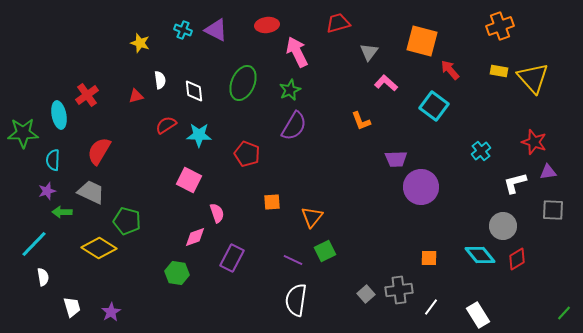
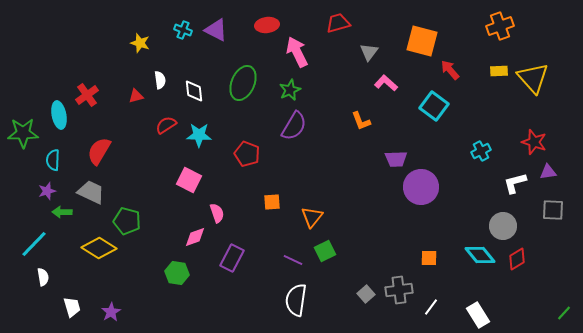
yellow rectangle at (499, 71): rotated 12 degrees counterclockwise
cyan cross at (481, 151): rotated 12 degrees clockwise
